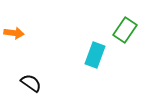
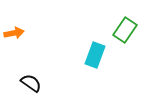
orange arrow: rotated 18 degrees counterclockwise
